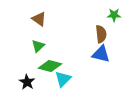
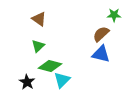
brown semicircle: rotated 126 degrees counterclockwise
cyan triangle: moved 1 px left, 1 px down
